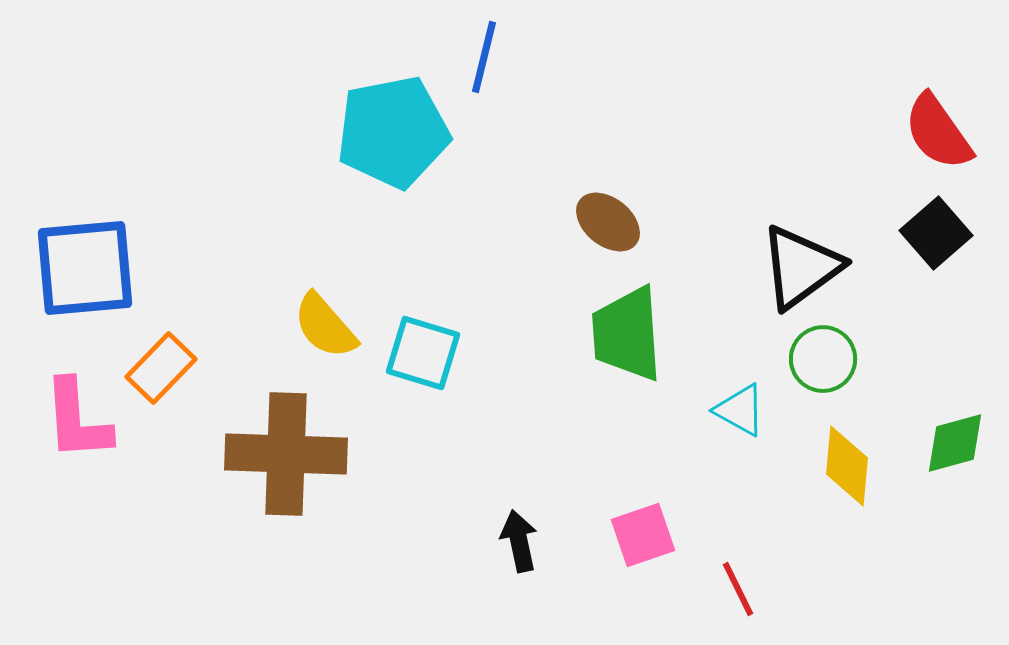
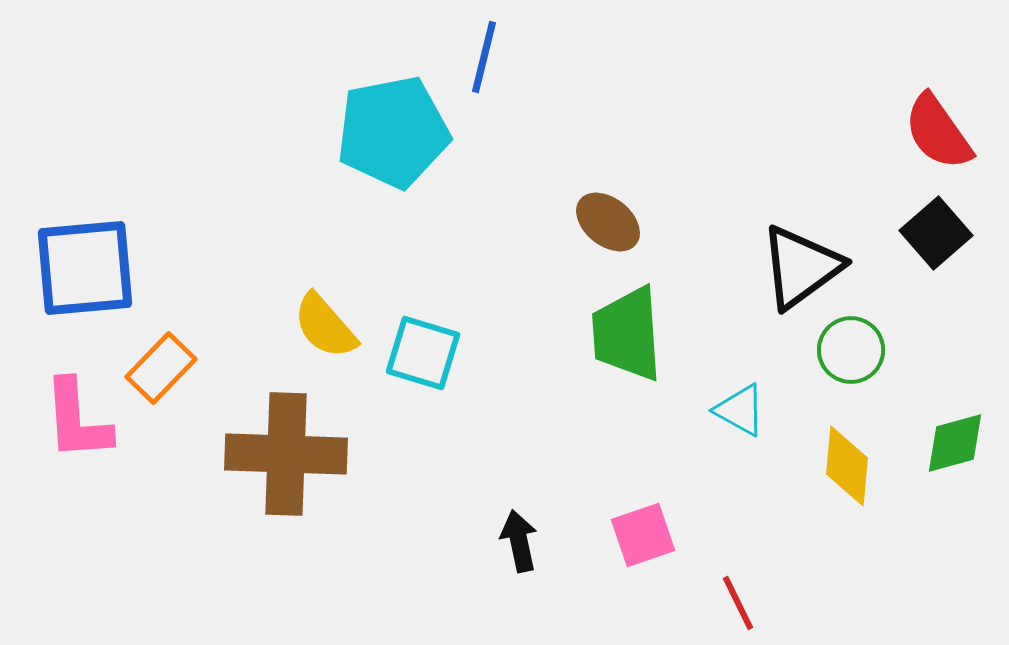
green circle: moved 28 px right, 9 px up
red line: moved 14 px down
